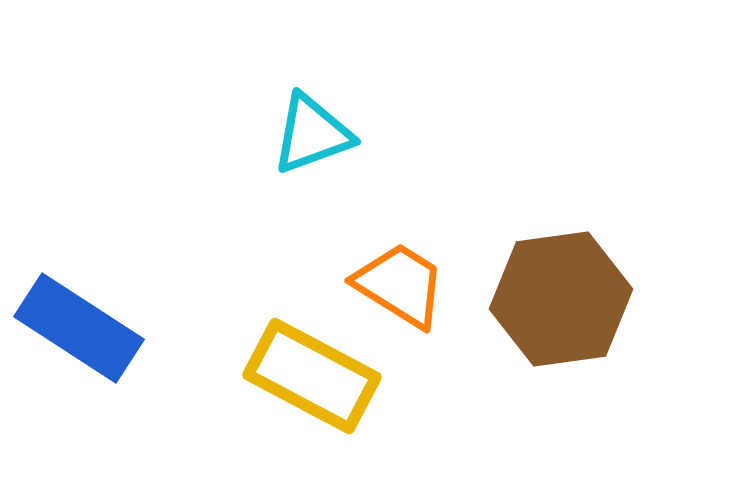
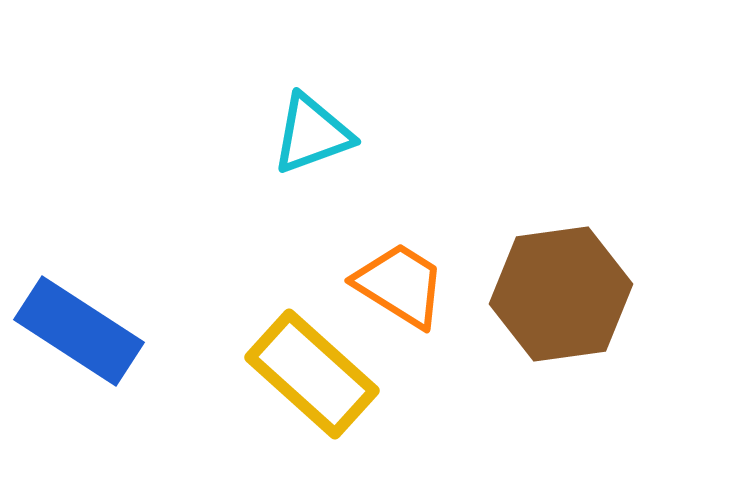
brown hexagon: moved 5 px up
blue rectangle: moved 3 px down
yellow rectangle: moved 2 px up; rotated 14 degrees clockwise
